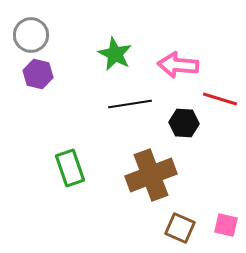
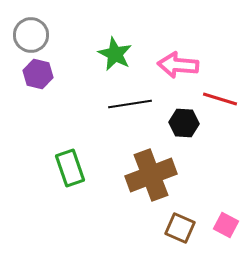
pink square: rotated 15 degrees clockwise
